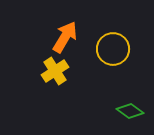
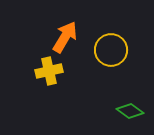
yellow circle: moved 2 px left, 1 px down
yellow cross: moved 6 px left; rotated 20 degrees clockwise
